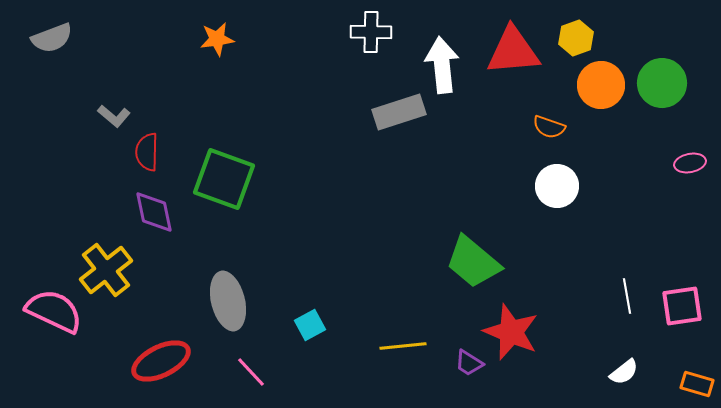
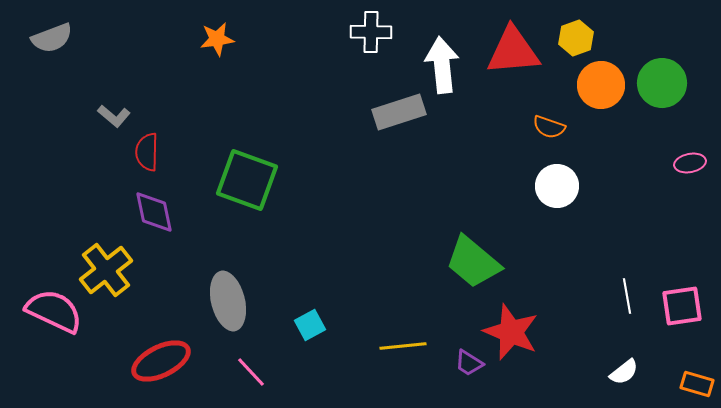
green square: moved 23 px right, 1 px down
